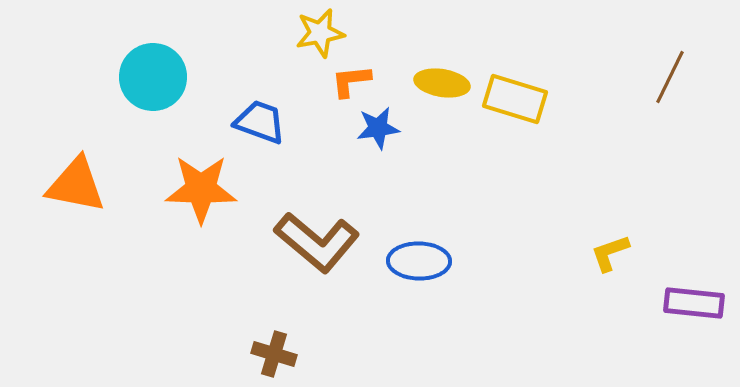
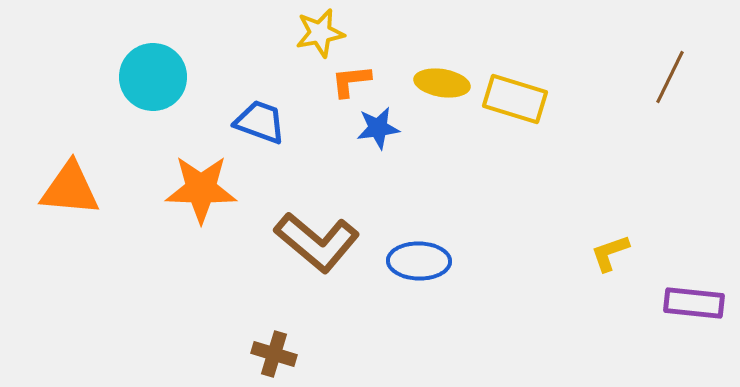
orange triangle: moved 6 px left, 4 px down; rotated 6 degrees counterclockwise
